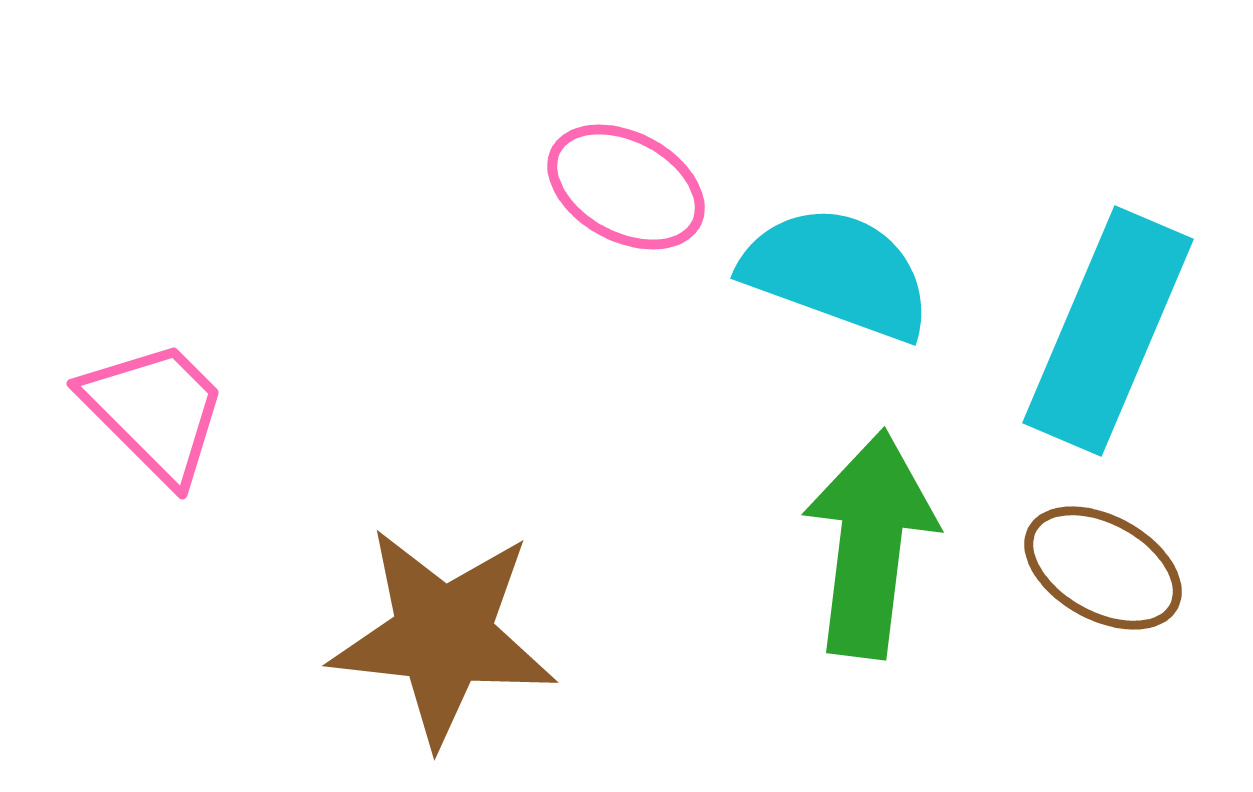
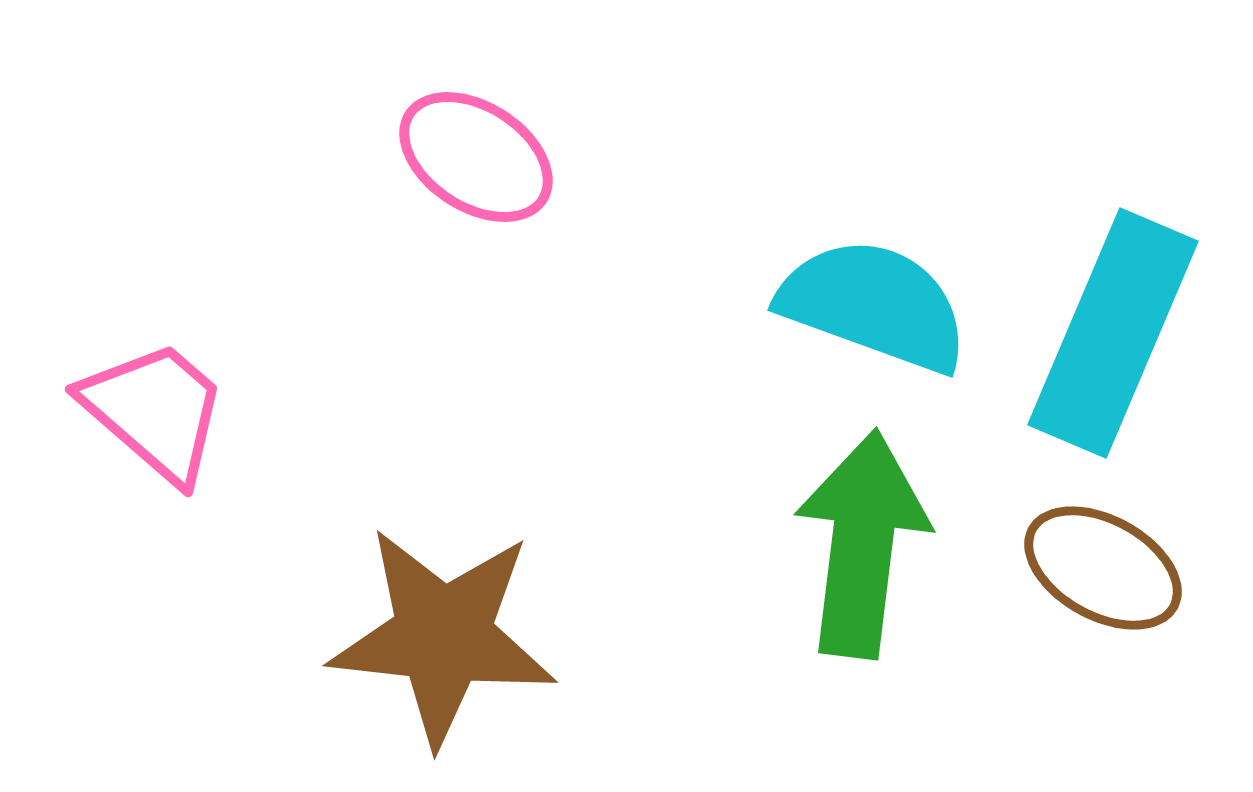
pink ellipse: moved 150 px left, 30 px up; rotated 5 degrees clockwise
cyan semicircle: moved 37 px right, 32 px down
cyan rectangle: moved 5 px right, 2 px down
pink trapezoid: rotated 4 degrees counterclockwise
green arrow: moved 8 px left
